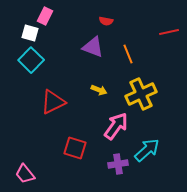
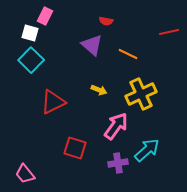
purple triangle: moved 1 px left, 2 px up; rotated 20 degrees clockwise
orange line: rotated 42 degrees counterclockwise
purple cross: moved 1 px up
